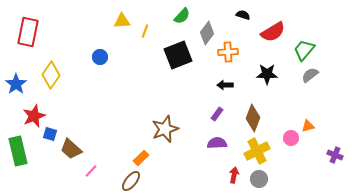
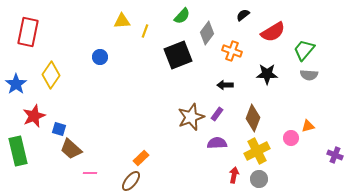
black semicircle: rotated 56 degrees counterclockwise
orange cross: moved 4 px right, 1 px up; rotated 24 degrees clockwise
gray semicircle: moved 1 px left; rotated 138 degrees counterclockwise
brown star: moved 26 px right, 12 px up
blue square: moved 9 px right, 5 px up
pink line: moved 1 px left, 2 px down; rotated 48 degrees clockwise
